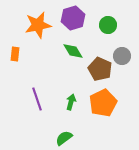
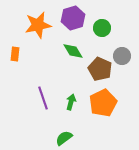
green circle: moved 6 px left, 3 px down
purple line: moved 6 px right, 1 px up
